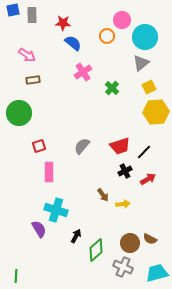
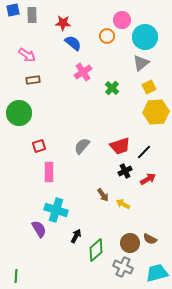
yellow arrow: rotated 144 degrees counterclockwise
